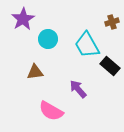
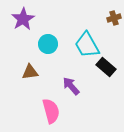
brown cross: moved 2 px right, 4 px up
cyan circle: moved 5 px down
black rectangle: moved 4 px left, 1 px down
brown triangle: moved 5 px left
purple arrow: moved 7 px left, 3 px up
pink semicircle: rotated 135 degrees counterclockwise
